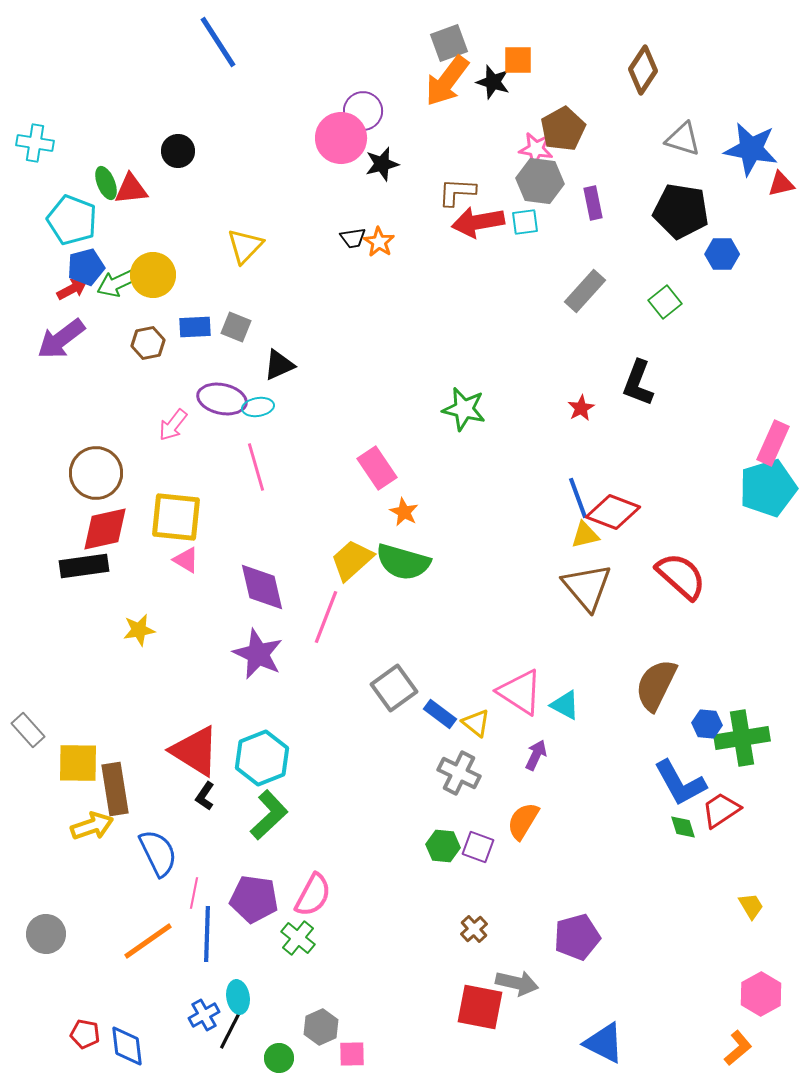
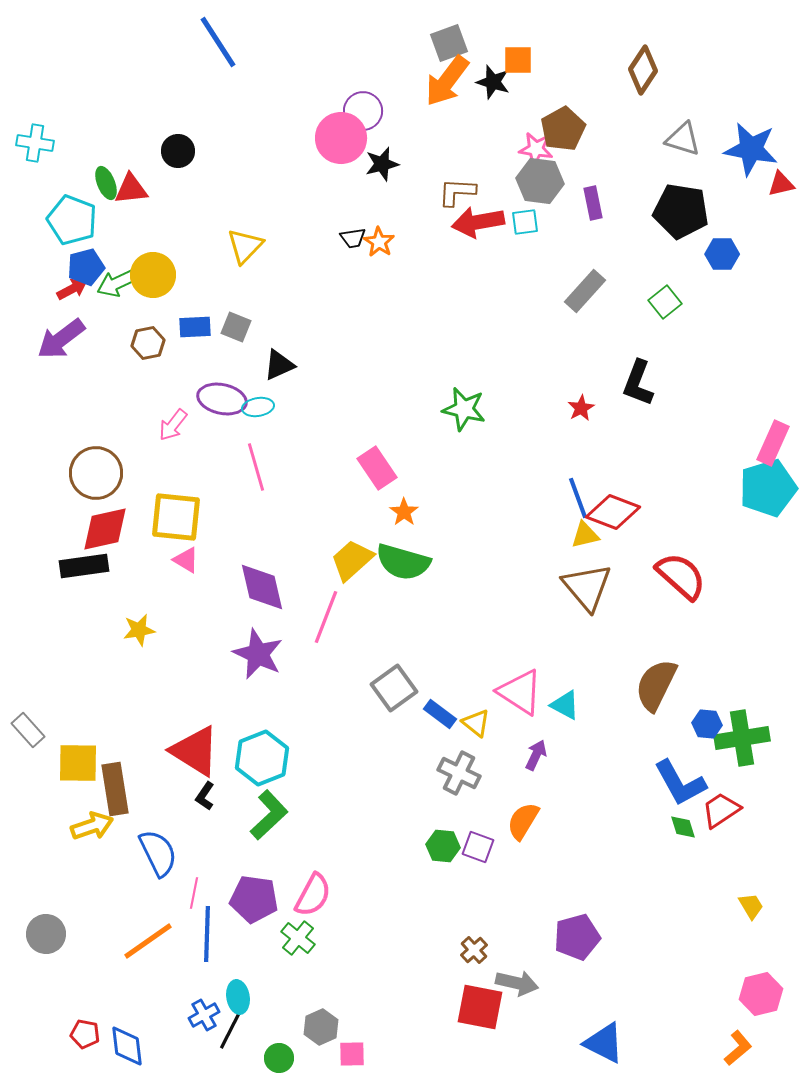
orange star at (404, 512): rotated 8 degrees clockwise
brown cross at (474, 929): moved 21 px down
pink hexagon at (761, 994): rotated 15 degrees clockwise
